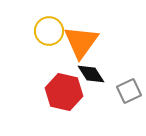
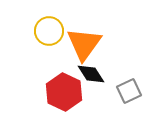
orange triangle: moved 3 px right, 2 px down
red hexagon: rotated 12 degrees clockwise
